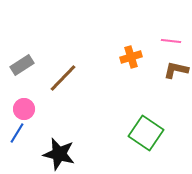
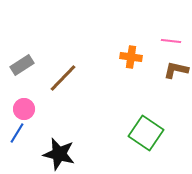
orange cross: rotated 25 degrees clockwise
